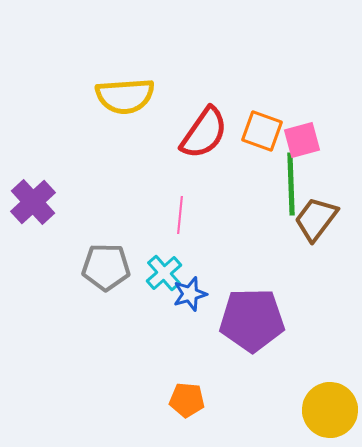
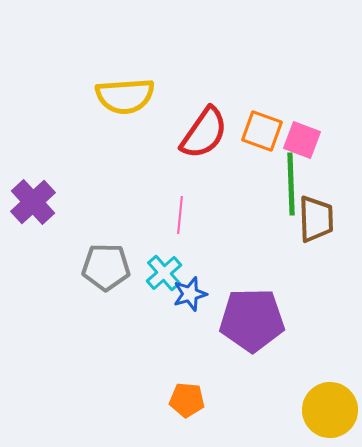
pink square: rotated 36 degrees clockwise
brown trapezoid: rotated 141 degrees clockwise
